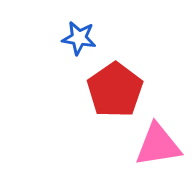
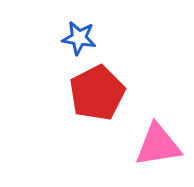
red pentagon: moved 18 px left, 3 px down; rotated 8 degrees clockwise
